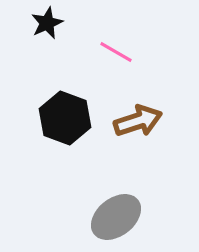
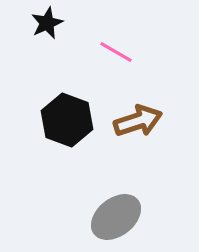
black hexagon: moved 2 px right, 2 px down
